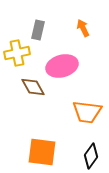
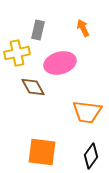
pink ellipse: moved 2 px left, 3 px up
